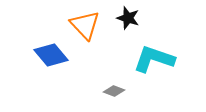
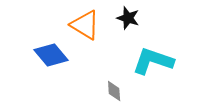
orange triangle: rotated 16 degrees counterclockwise
cyan L-shape: moved 1 px left, 2 px down
gray diamond: rotated 65 degrees clockwise
